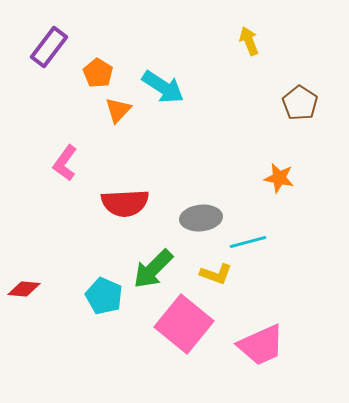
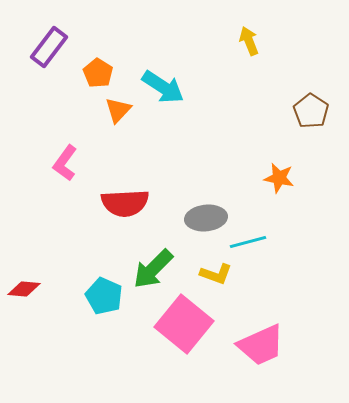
brown pentagon: moved 11 px right, 8 px down
gray ellipse: moved 5 px right
